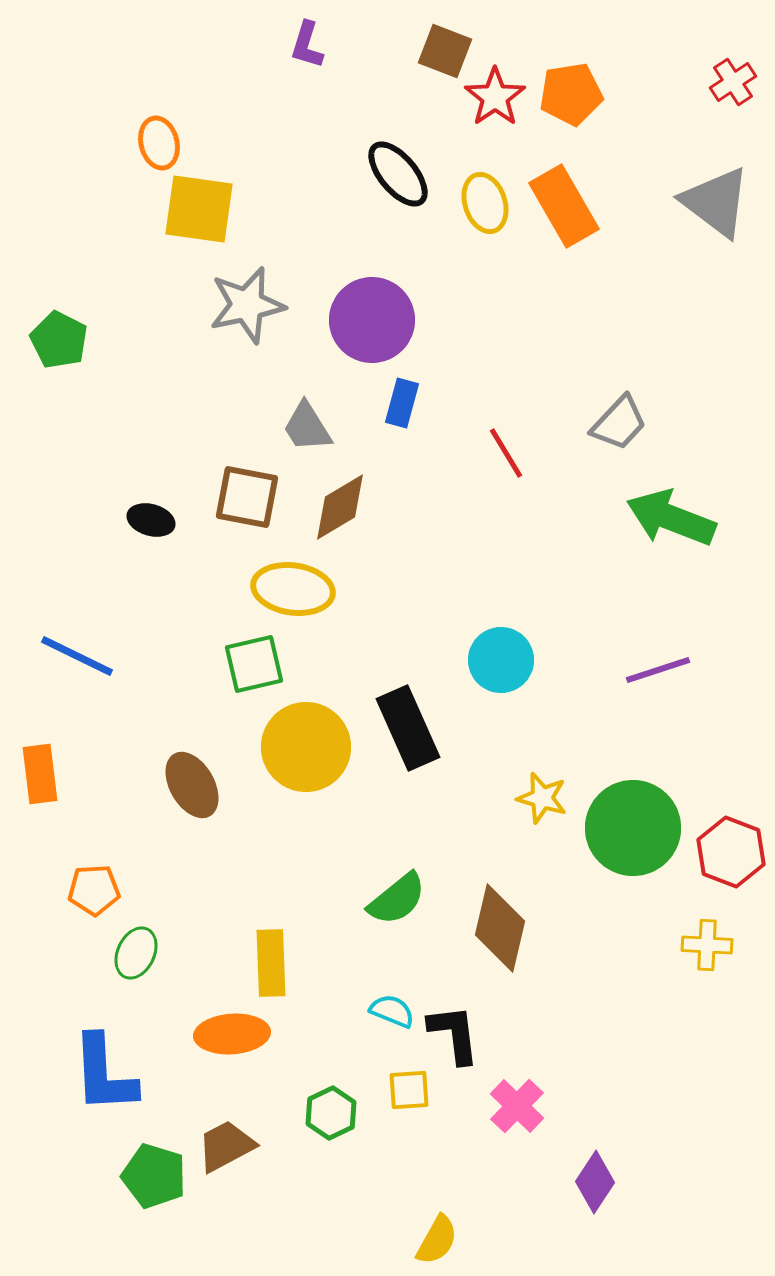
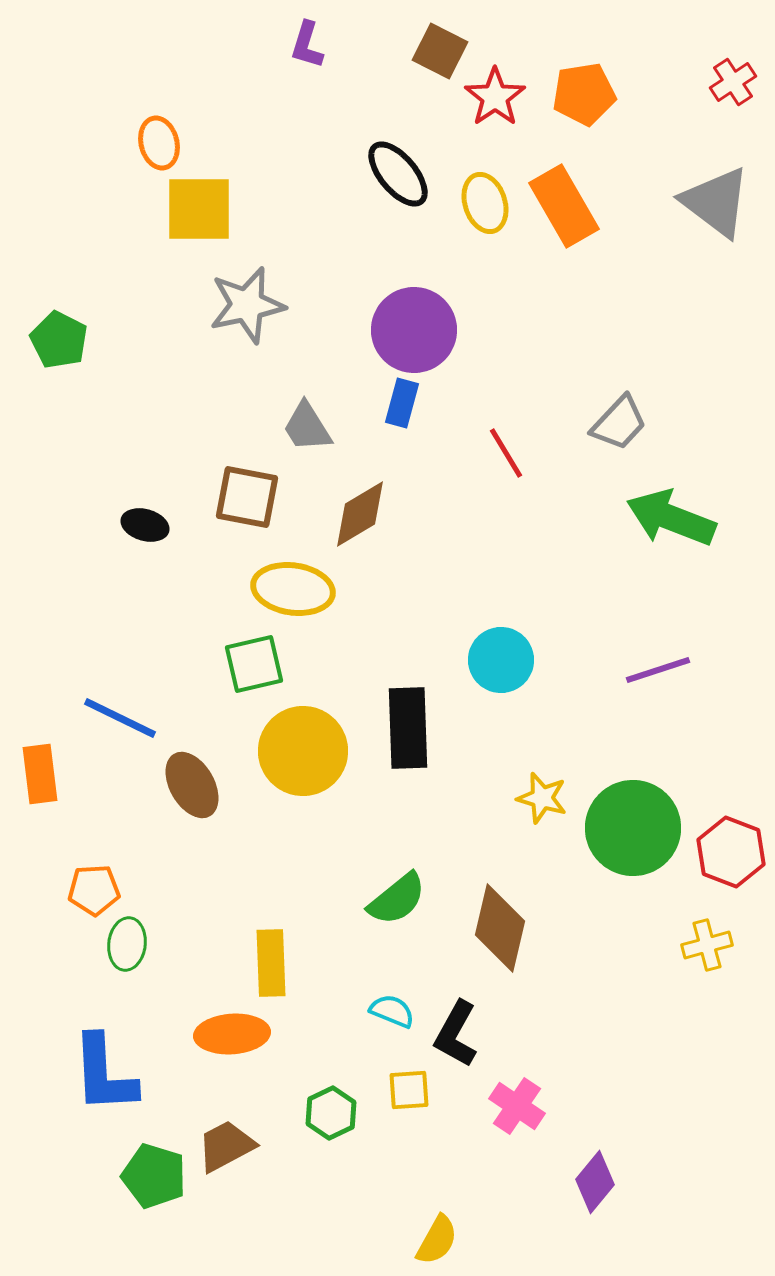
brown square at (445, 51): moved 5 px left; rotated 6 degrees clockwise
orange pentagon at (571, 94): moved 13 px right
yellow square at (199, 209): rotated 8 degrees counterclockwise
purple circle at (372, 320): moved 42 px right, 10 px down
brown diamond at (340, 507): moved 20 px right, 7 px down
black ellipse at (151, 520): moved 6 px left, 5 px down
blue line at (77, 656): moved 43 px right, 62 px down
black rectangle at (408, 728): rotated 22 degrees clockwise
yellow circle at (306, 747): moved 3 px left, 4 px down
yellow cross at (707, 945): rotated 18 degrees counterclockwise
green ellipse at (136, 953): moved 9 px left, 9 px up; rotated 18 degrees counterclockwise
black L-shape at (454, 1034): moved 2 px right; rotated 144 degrees counterclockwise
pink cross at (517, 1106): rotated 10 degrees counterclockwise
purple diamond at (595, 1182): rotated 6 degrees clockwise
